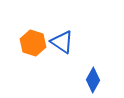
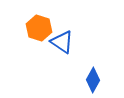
orange hexagon: moved 6 px right, 15 px up
